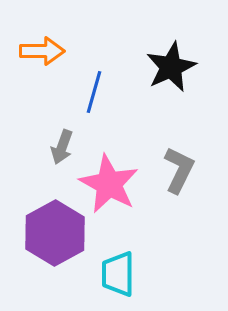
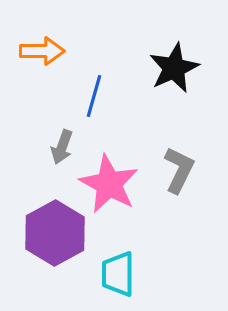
black star: moved 3 px right, 1 px down
blue line: moved 4 px down
